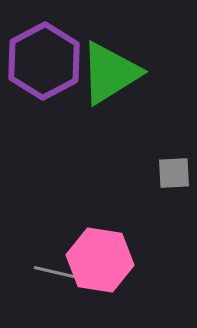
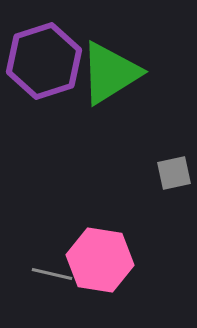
purple hexagon: rotated 10 degrees clockwise
gray square: rotated 9 degrees counterclockwise
gray line: moved 2 px left, 2 px down
